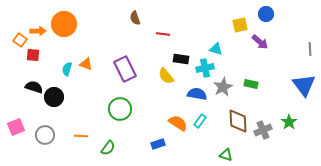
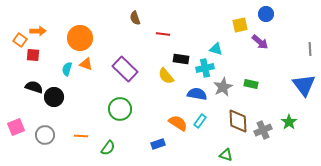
orange circle: moved 16 px right, 14 px down
purple rectangle: rotated 20 degrees counterclockwise
